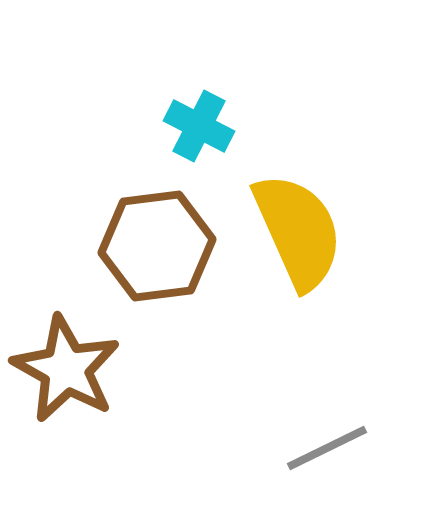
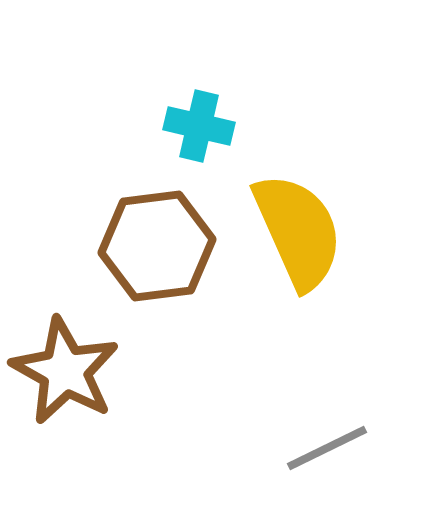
cyan cross: rotated 14 degrees counterclockwise
brown star: moved 1 px left, 2 px down
